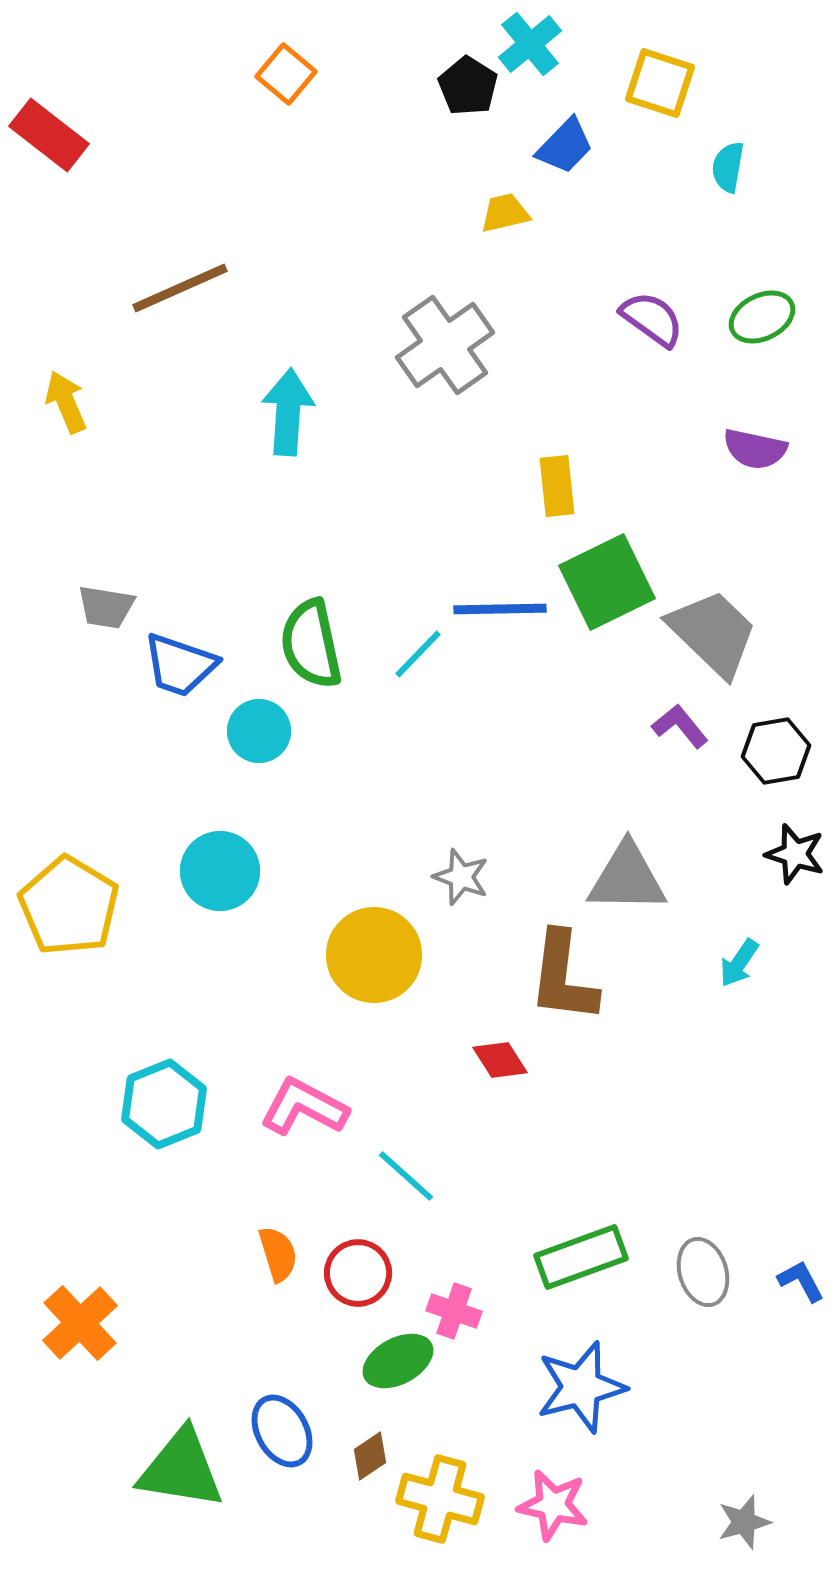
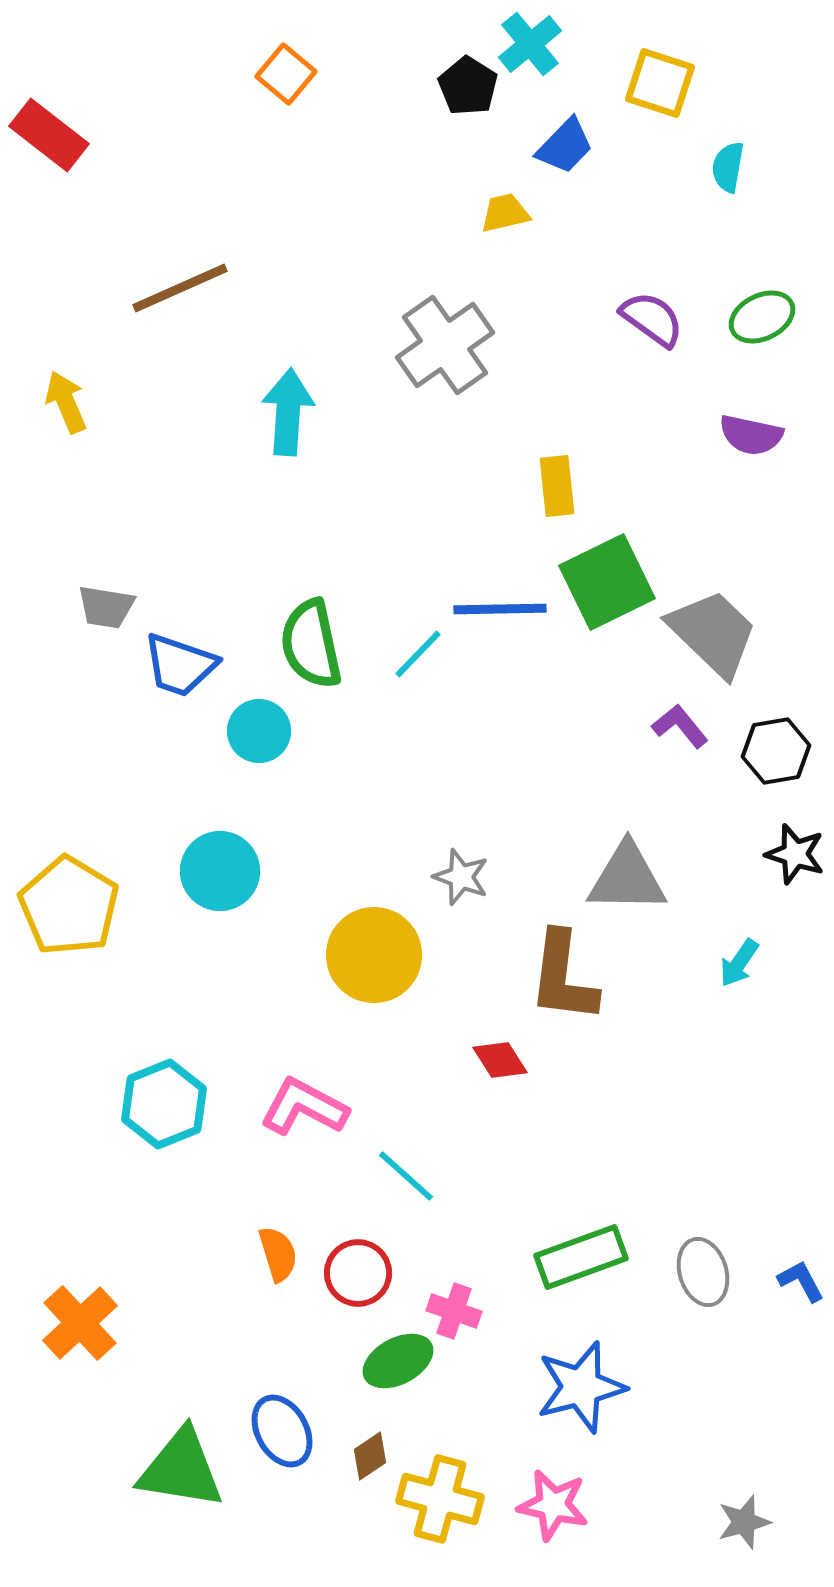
purple semicircle at (755, 449): moved 4 px left, 14 px up
